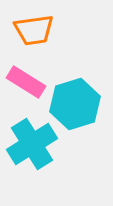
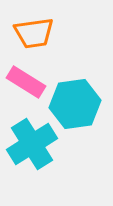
orange trapezoid: moved 3 px down
cyan hexagon: rotated 9 degrees clockwise
